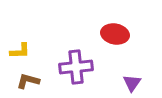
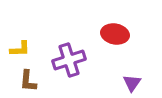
yellow L-shape: moved 2 px up
purple cross: moved 7 px left, 7 px up; rotated 12 degrees counterclockwise
brown L-shape: rotated 100 degrees counterclockwise
